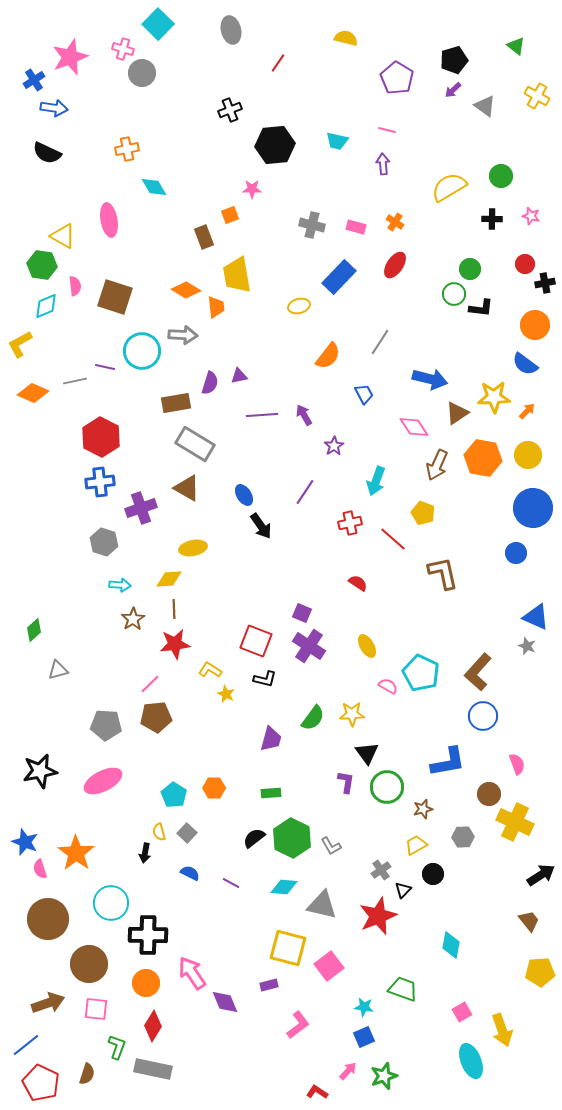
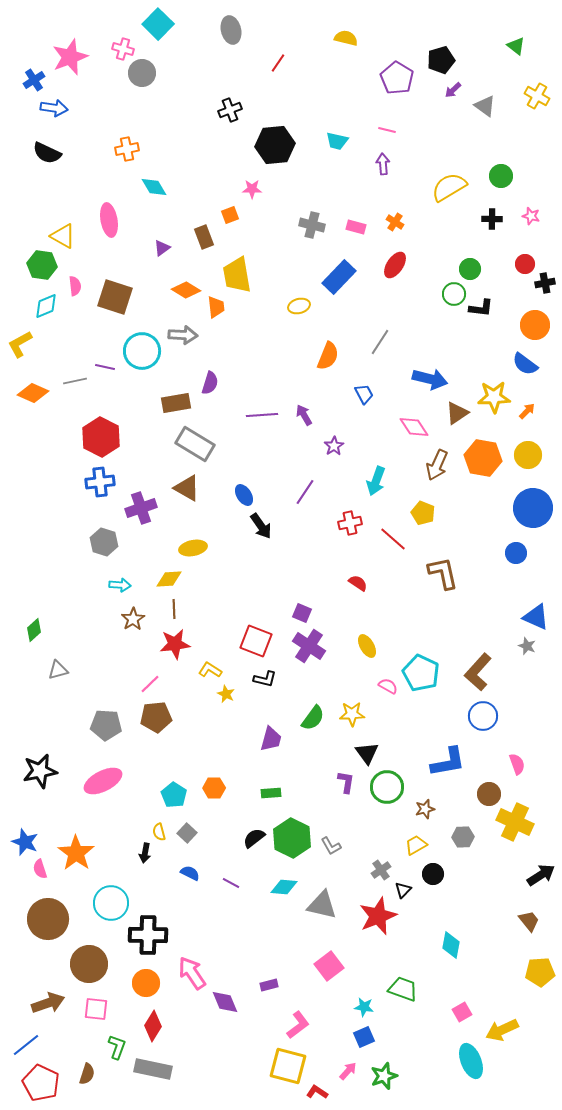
black pentagon at (454, 60): moved 13 px left
orange semicircle at (328, 356): rotated 16 degrees counterclockwise
purple triangle at (239, 376): moved 77 px left, 128 px up; rotated 24 degrees counterclockwise
brown star at (423, 809): moved 2 px right
yellow square at (288, 948): moved 118 px down
yellow arrow at (502, 1030): rotated 84 degrees clockwise
